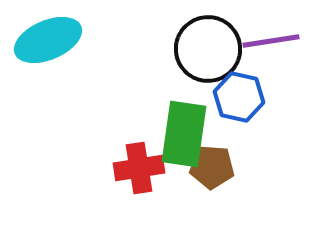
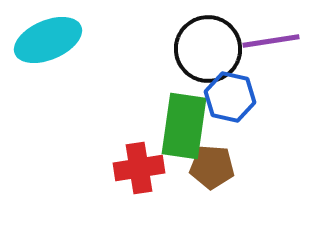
blue hexagon: moved 9 px left
green rectangle: moved 8 px up
